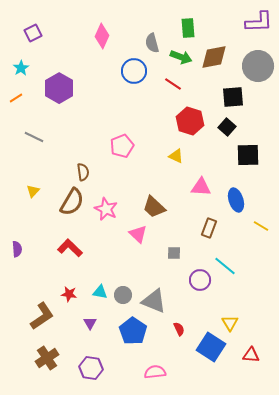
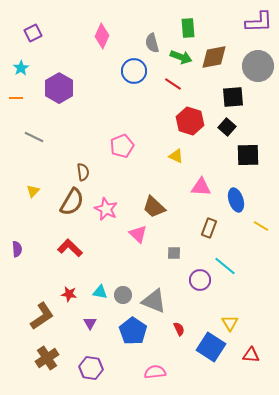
orange line at (16, 98): rotated 32 degrees clockwise
